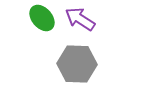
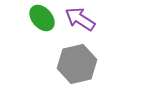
gray hexagon: rotated 15 degrees counterclockwise
